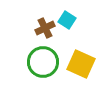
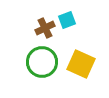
cyan square: rotated 36 degrees clockwise
green circle: moved 1 px left
